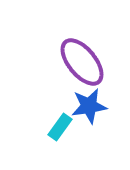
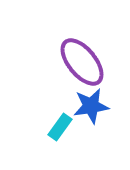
blue star: moved 2 px right
